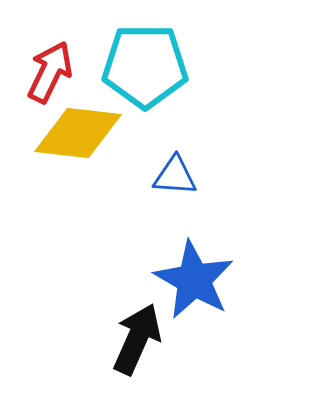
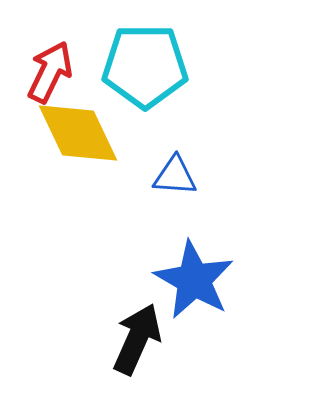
yellow diamond: rotated 58 degrees clockwise
